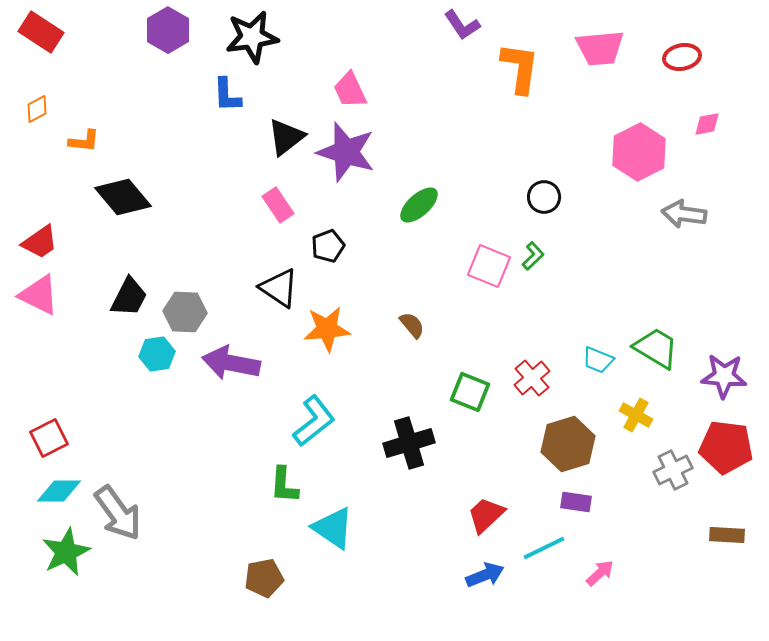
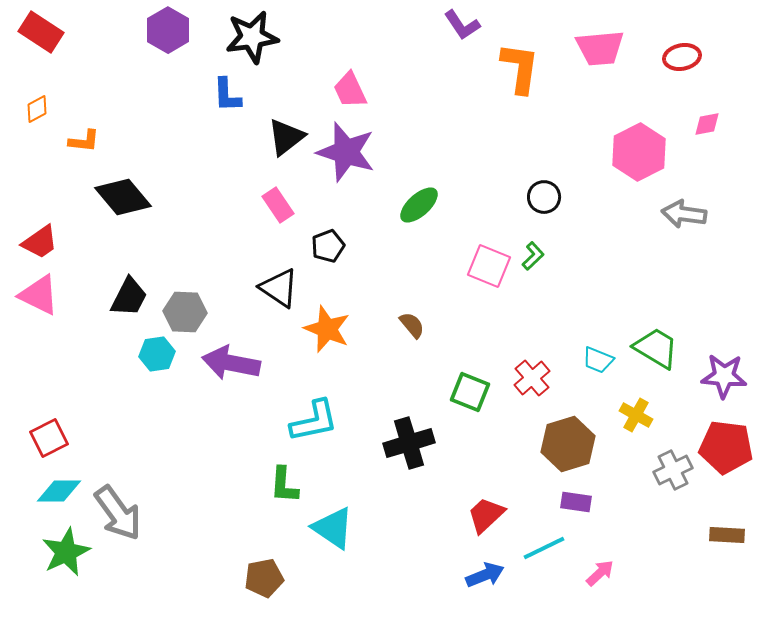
orange star at (327, 329): rotated 27 degrees clockwise
cyan L-shape at (314, 421): rotated 26 degrees clockwise
